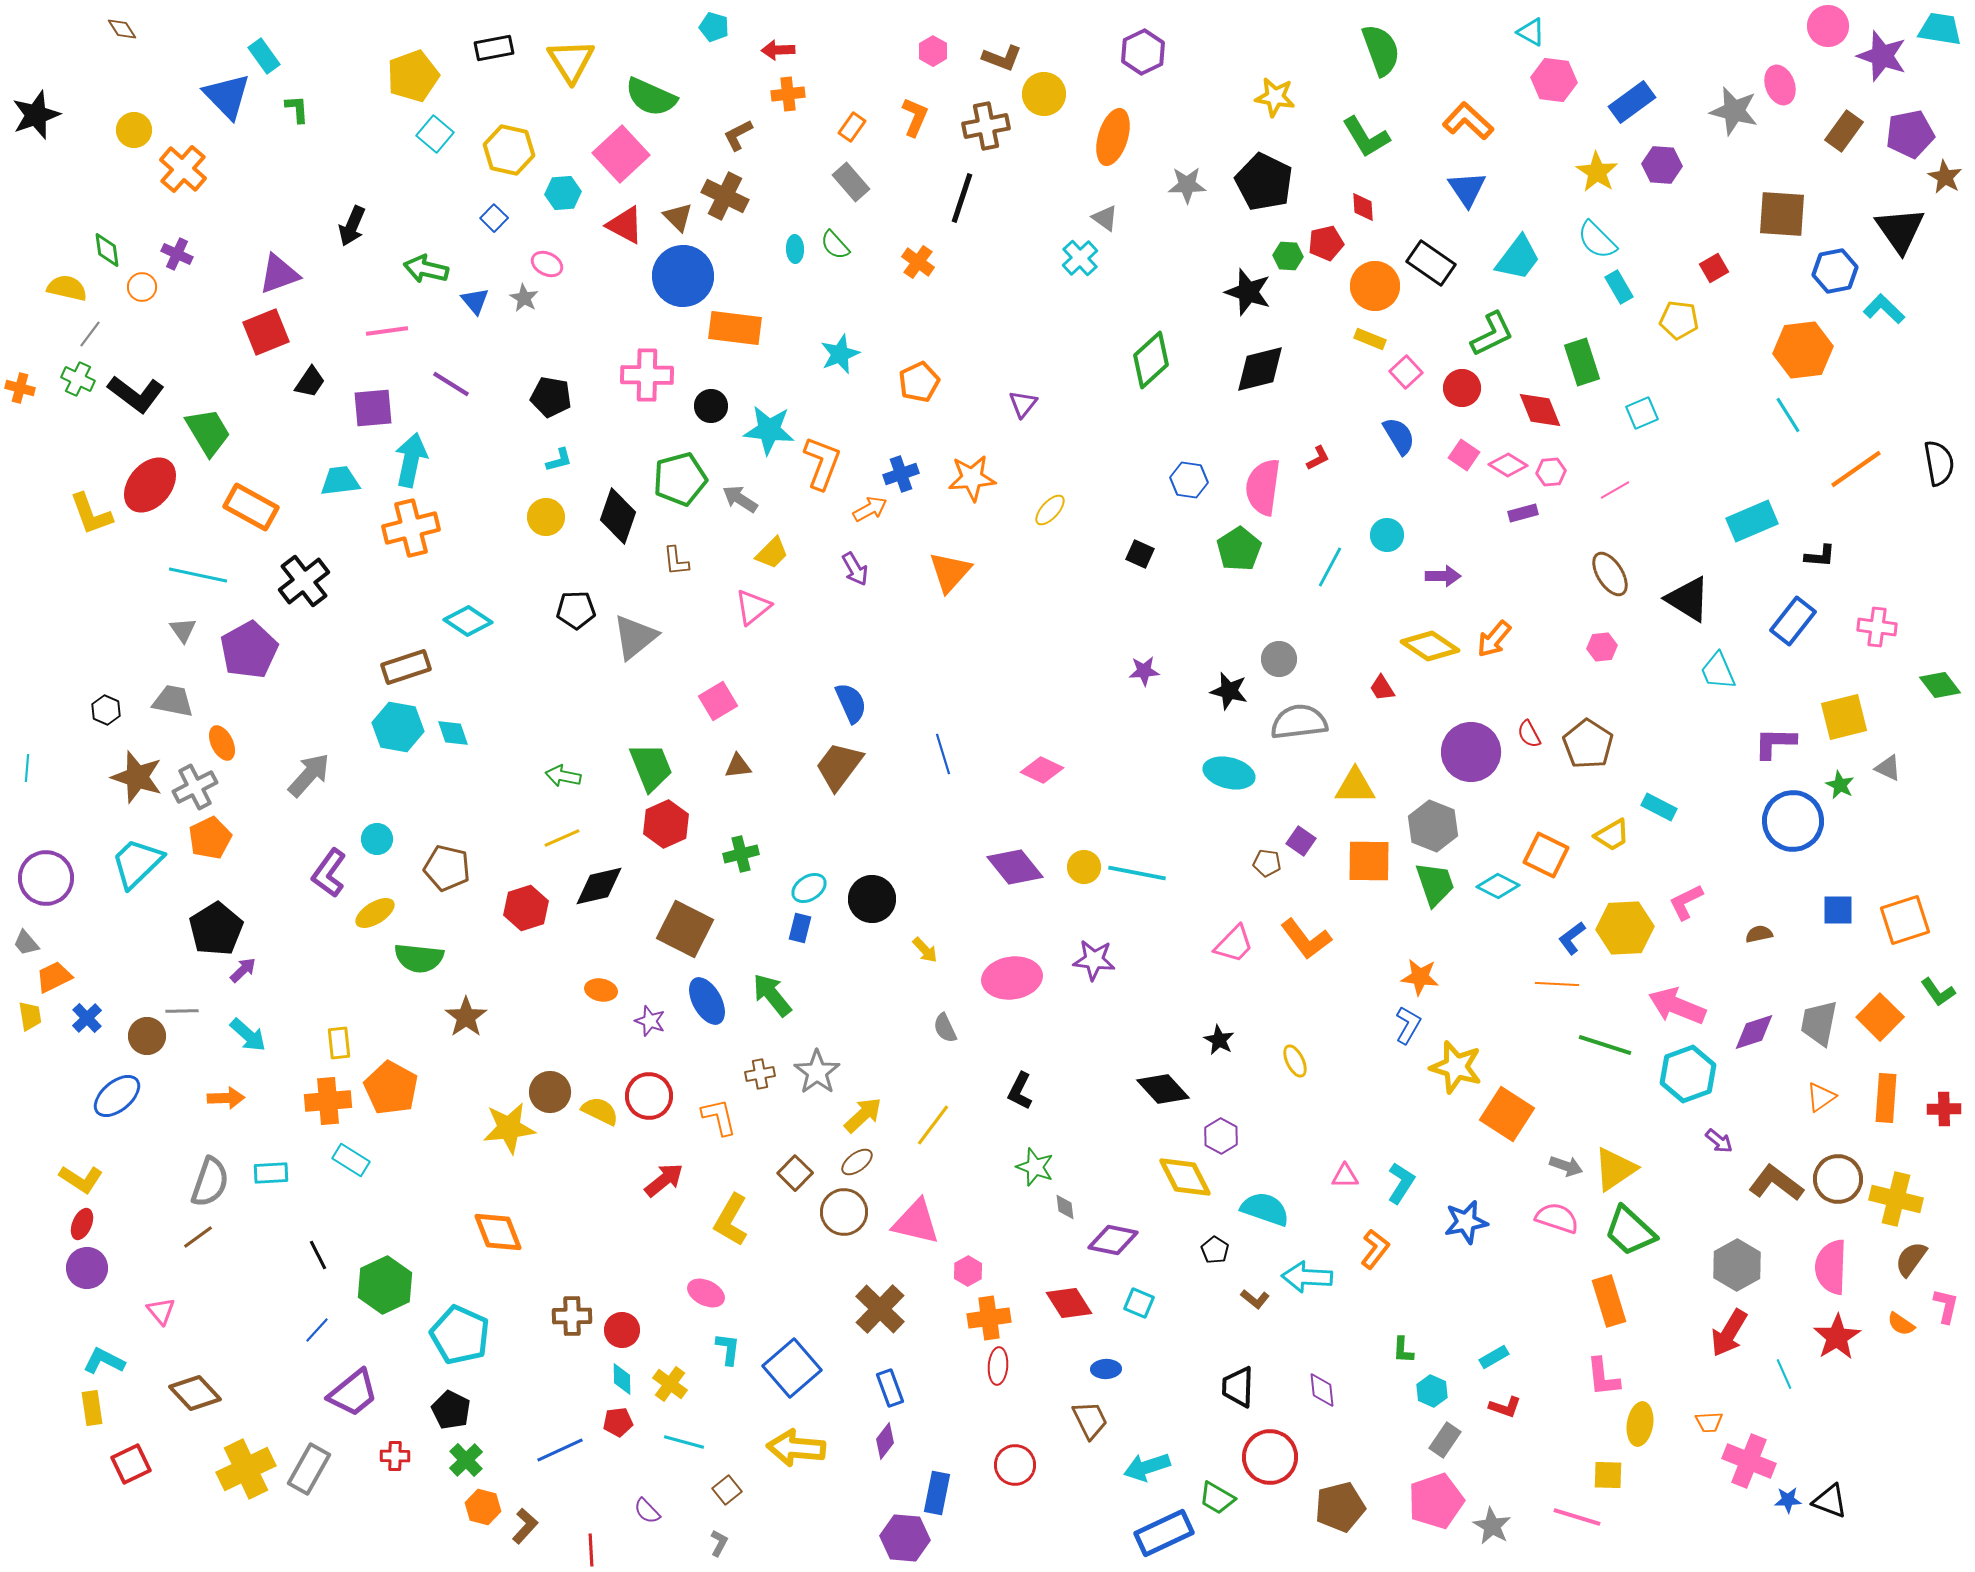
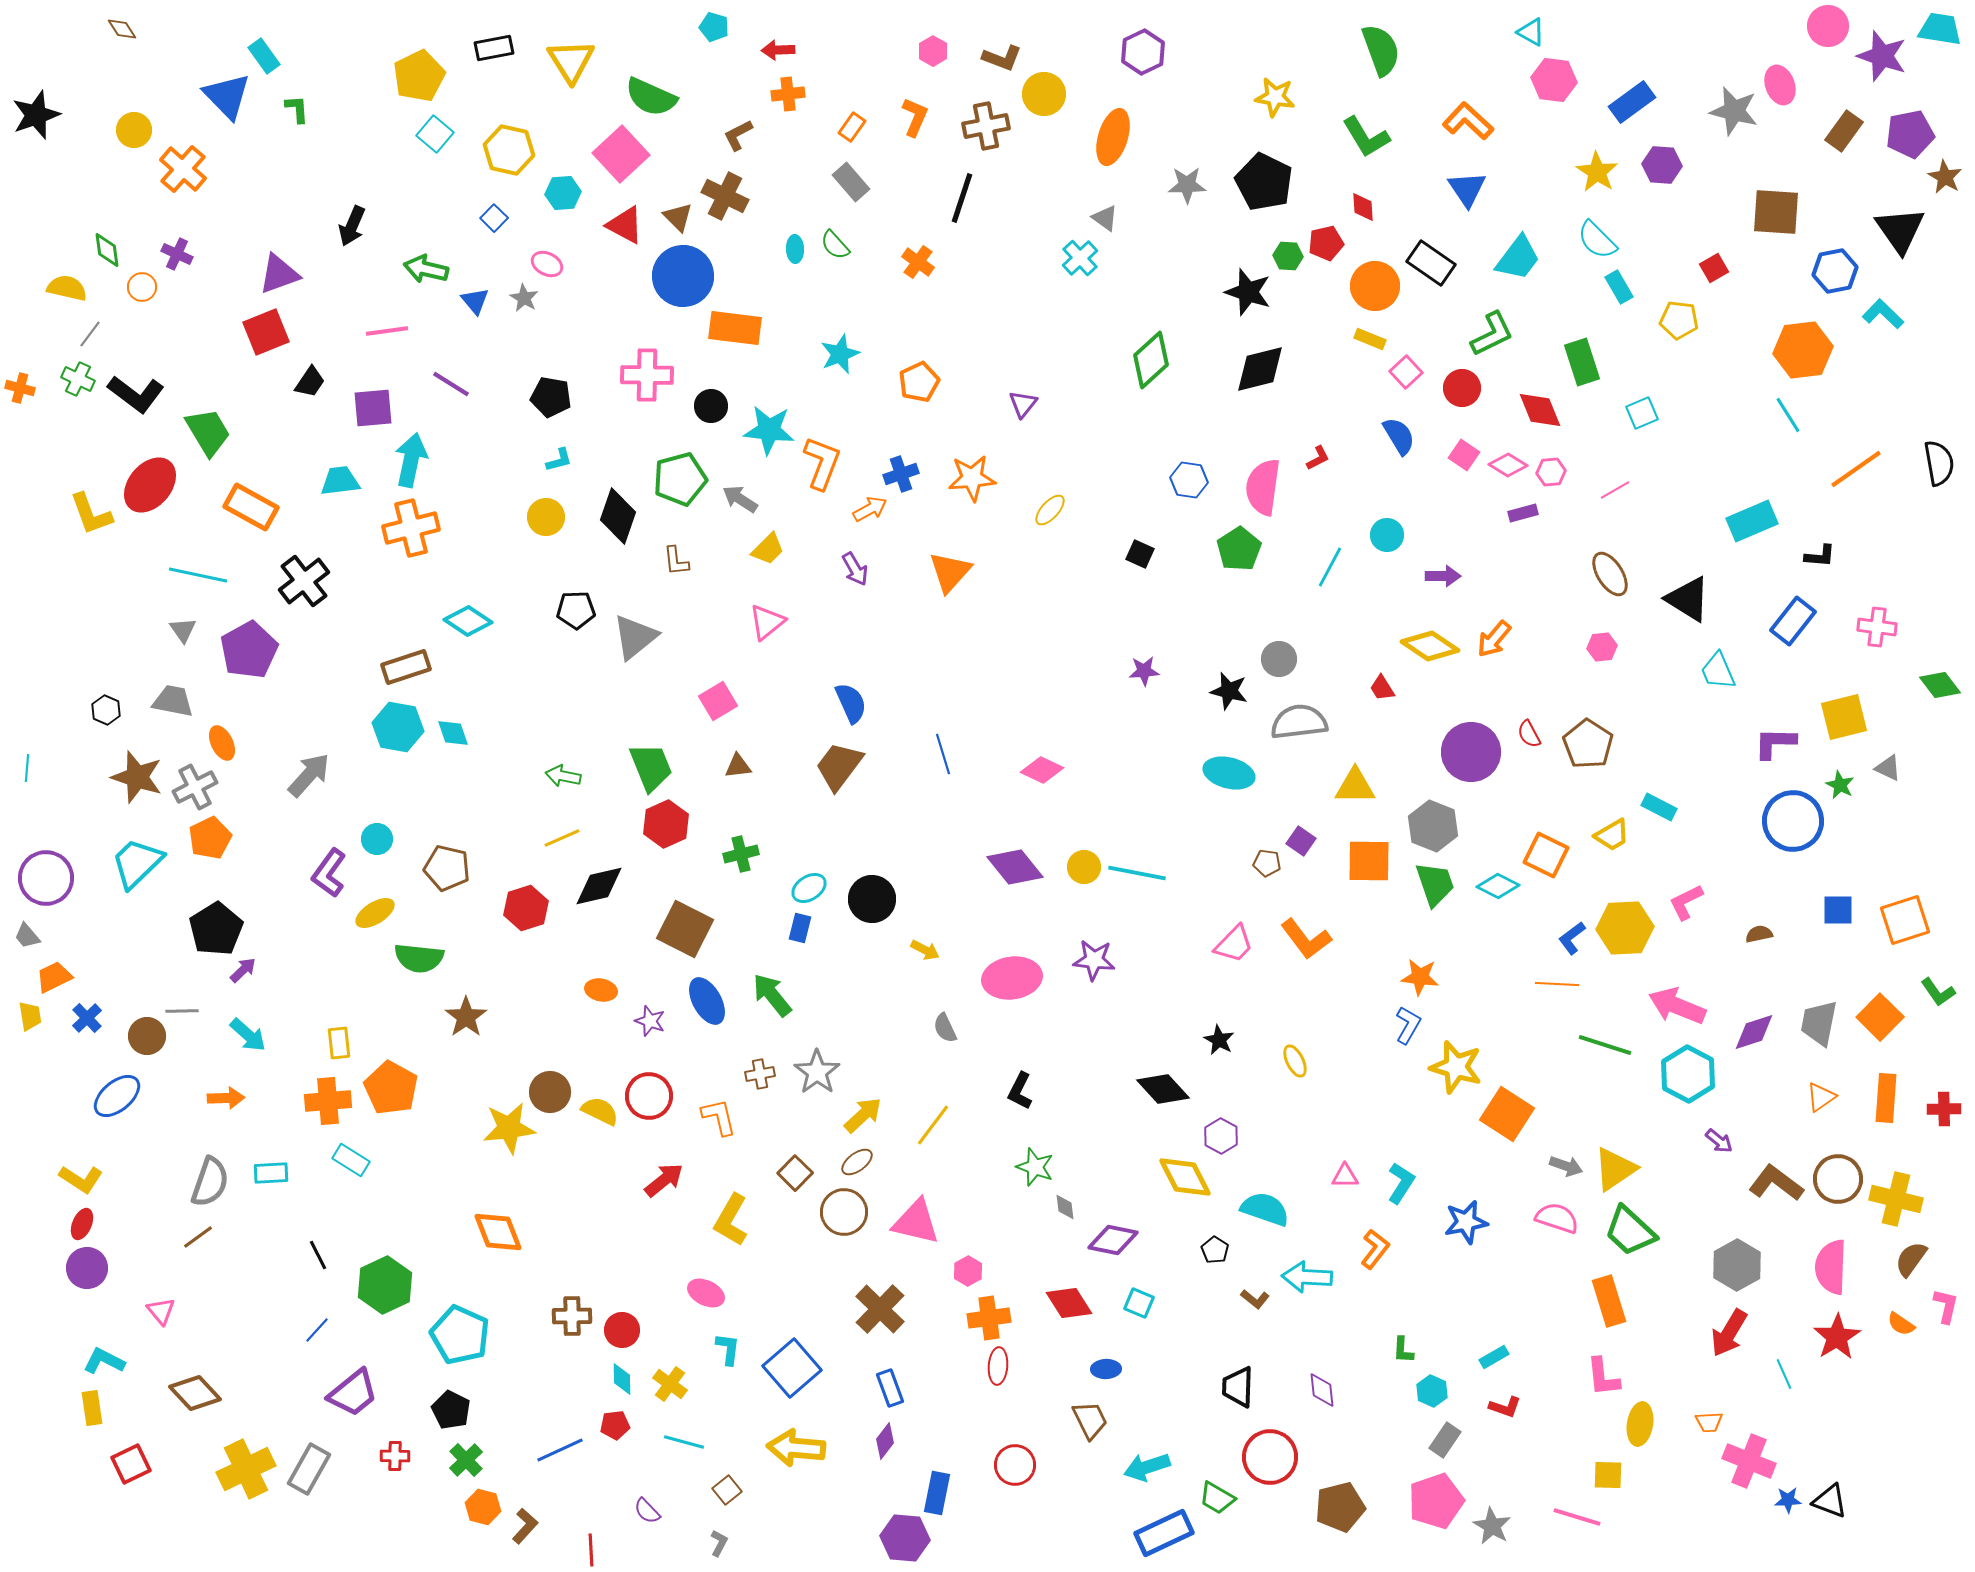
yellow pentagon at (413, 76): moved 6 px right; rotated 6 degrees counterclockwise
brown square at (1782, 214): moved 6 px left, 2 px up
cyan L-shape at (1884, 309): moved 1 px left, 5 px down
yellow trapezoid at (772, 553): moved 4 px left, 4 px up
pink triangle at (753, 607): moved 14 px right, 15 px down
gray trapezoid at (26, 943): moved 1 px right, 7 px up
yellow arrow at (925, 950): rotated 20 degrees counterclockwise
cyan hexagon at (1688, 1074): rotated 12 degrees counterclockwise
red pentagon at (618, 1422): moved 3 px left, 3 px down
